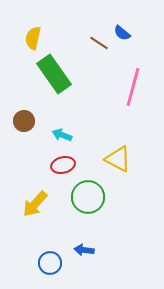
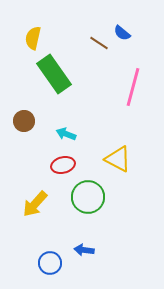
cyan arrow: moved 4 px right, 1 px up
